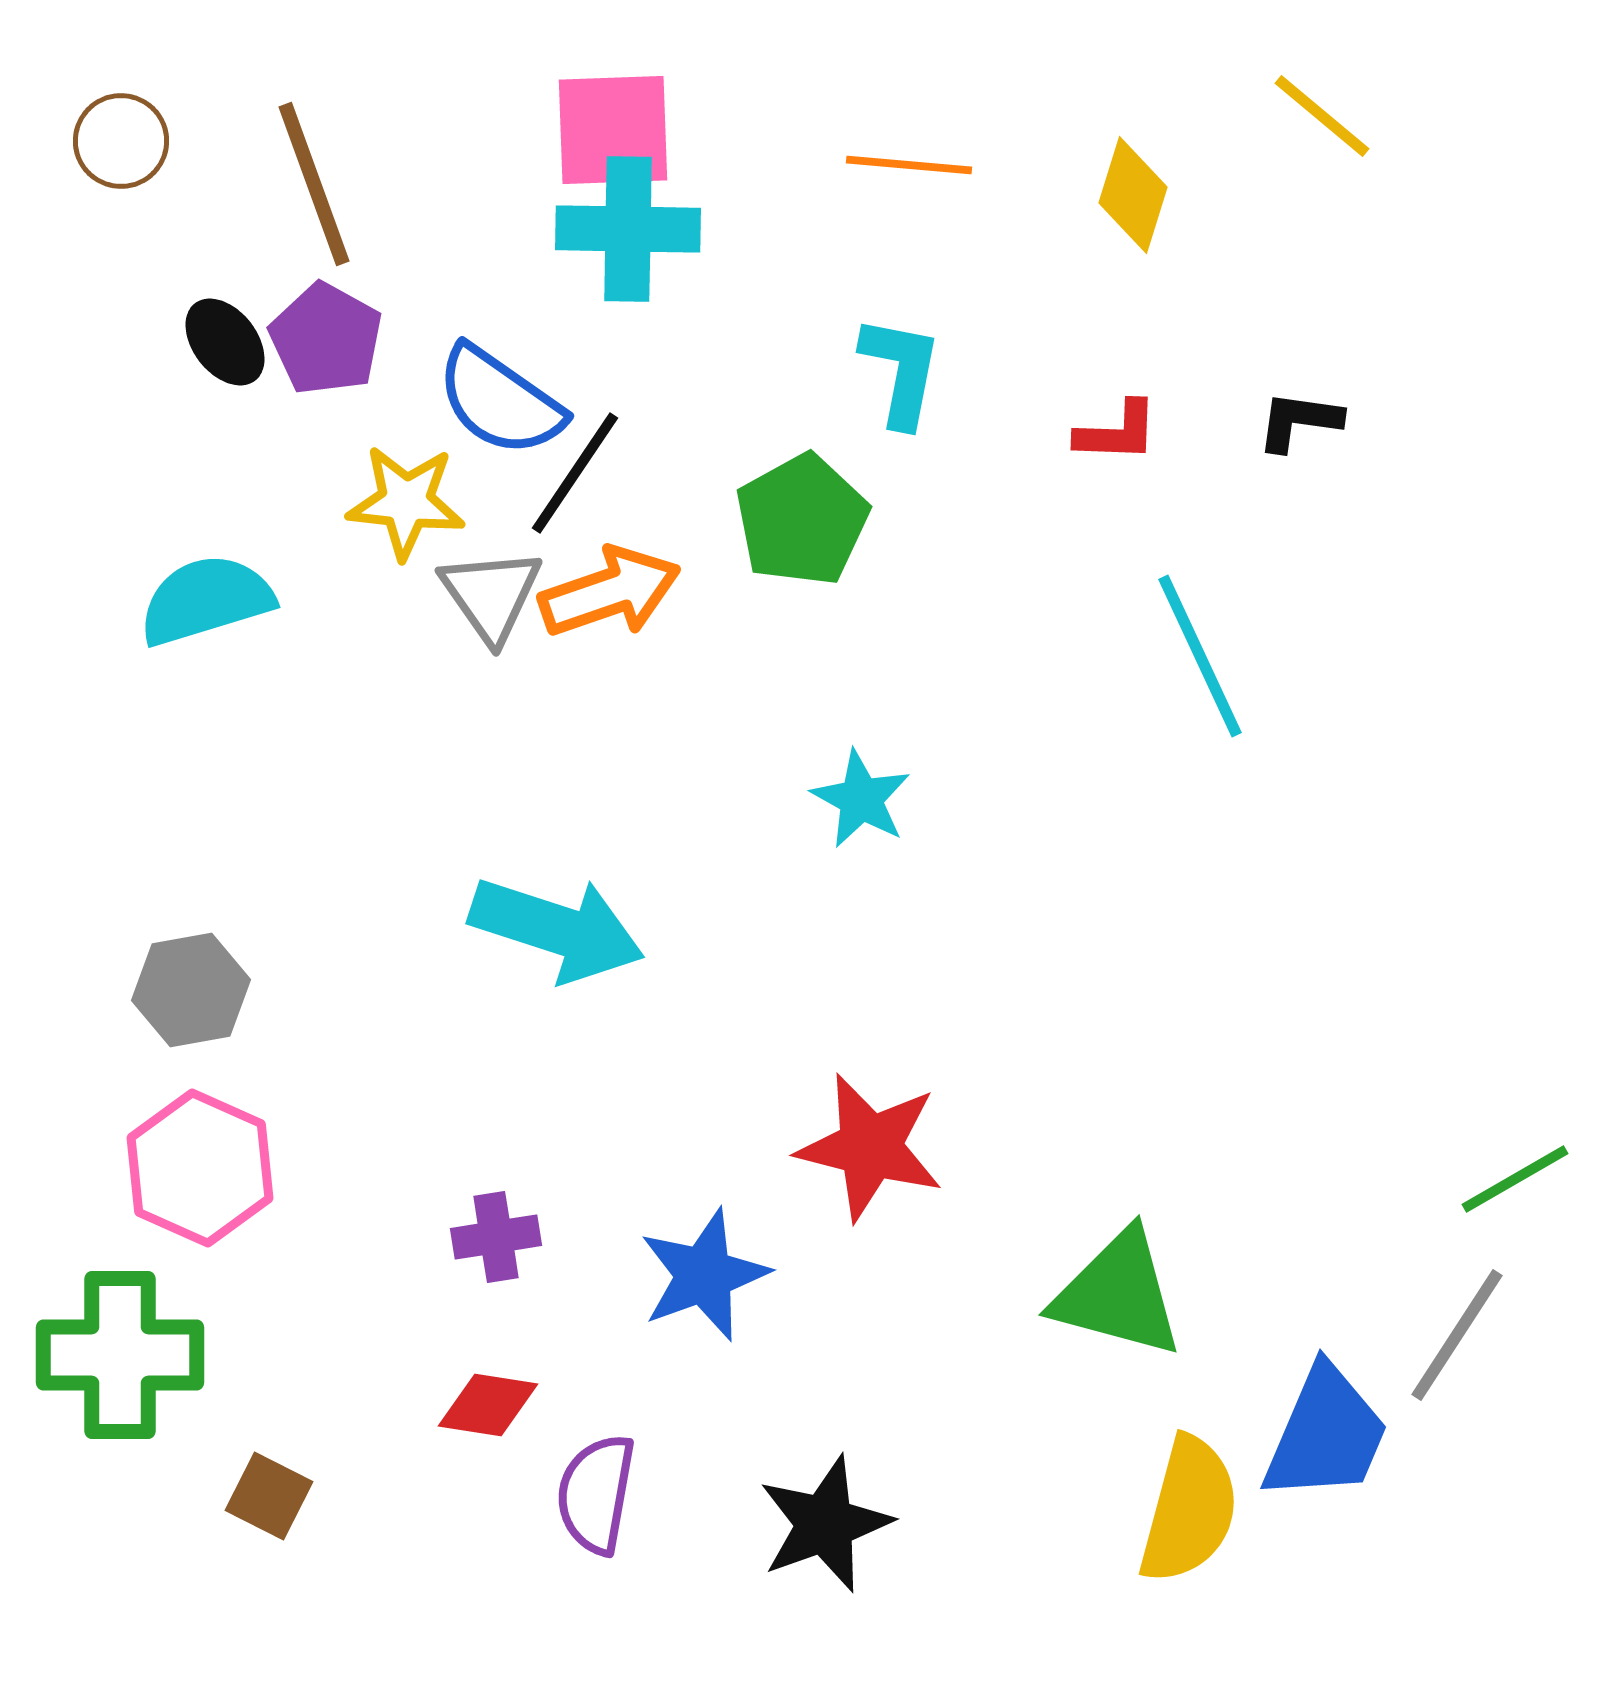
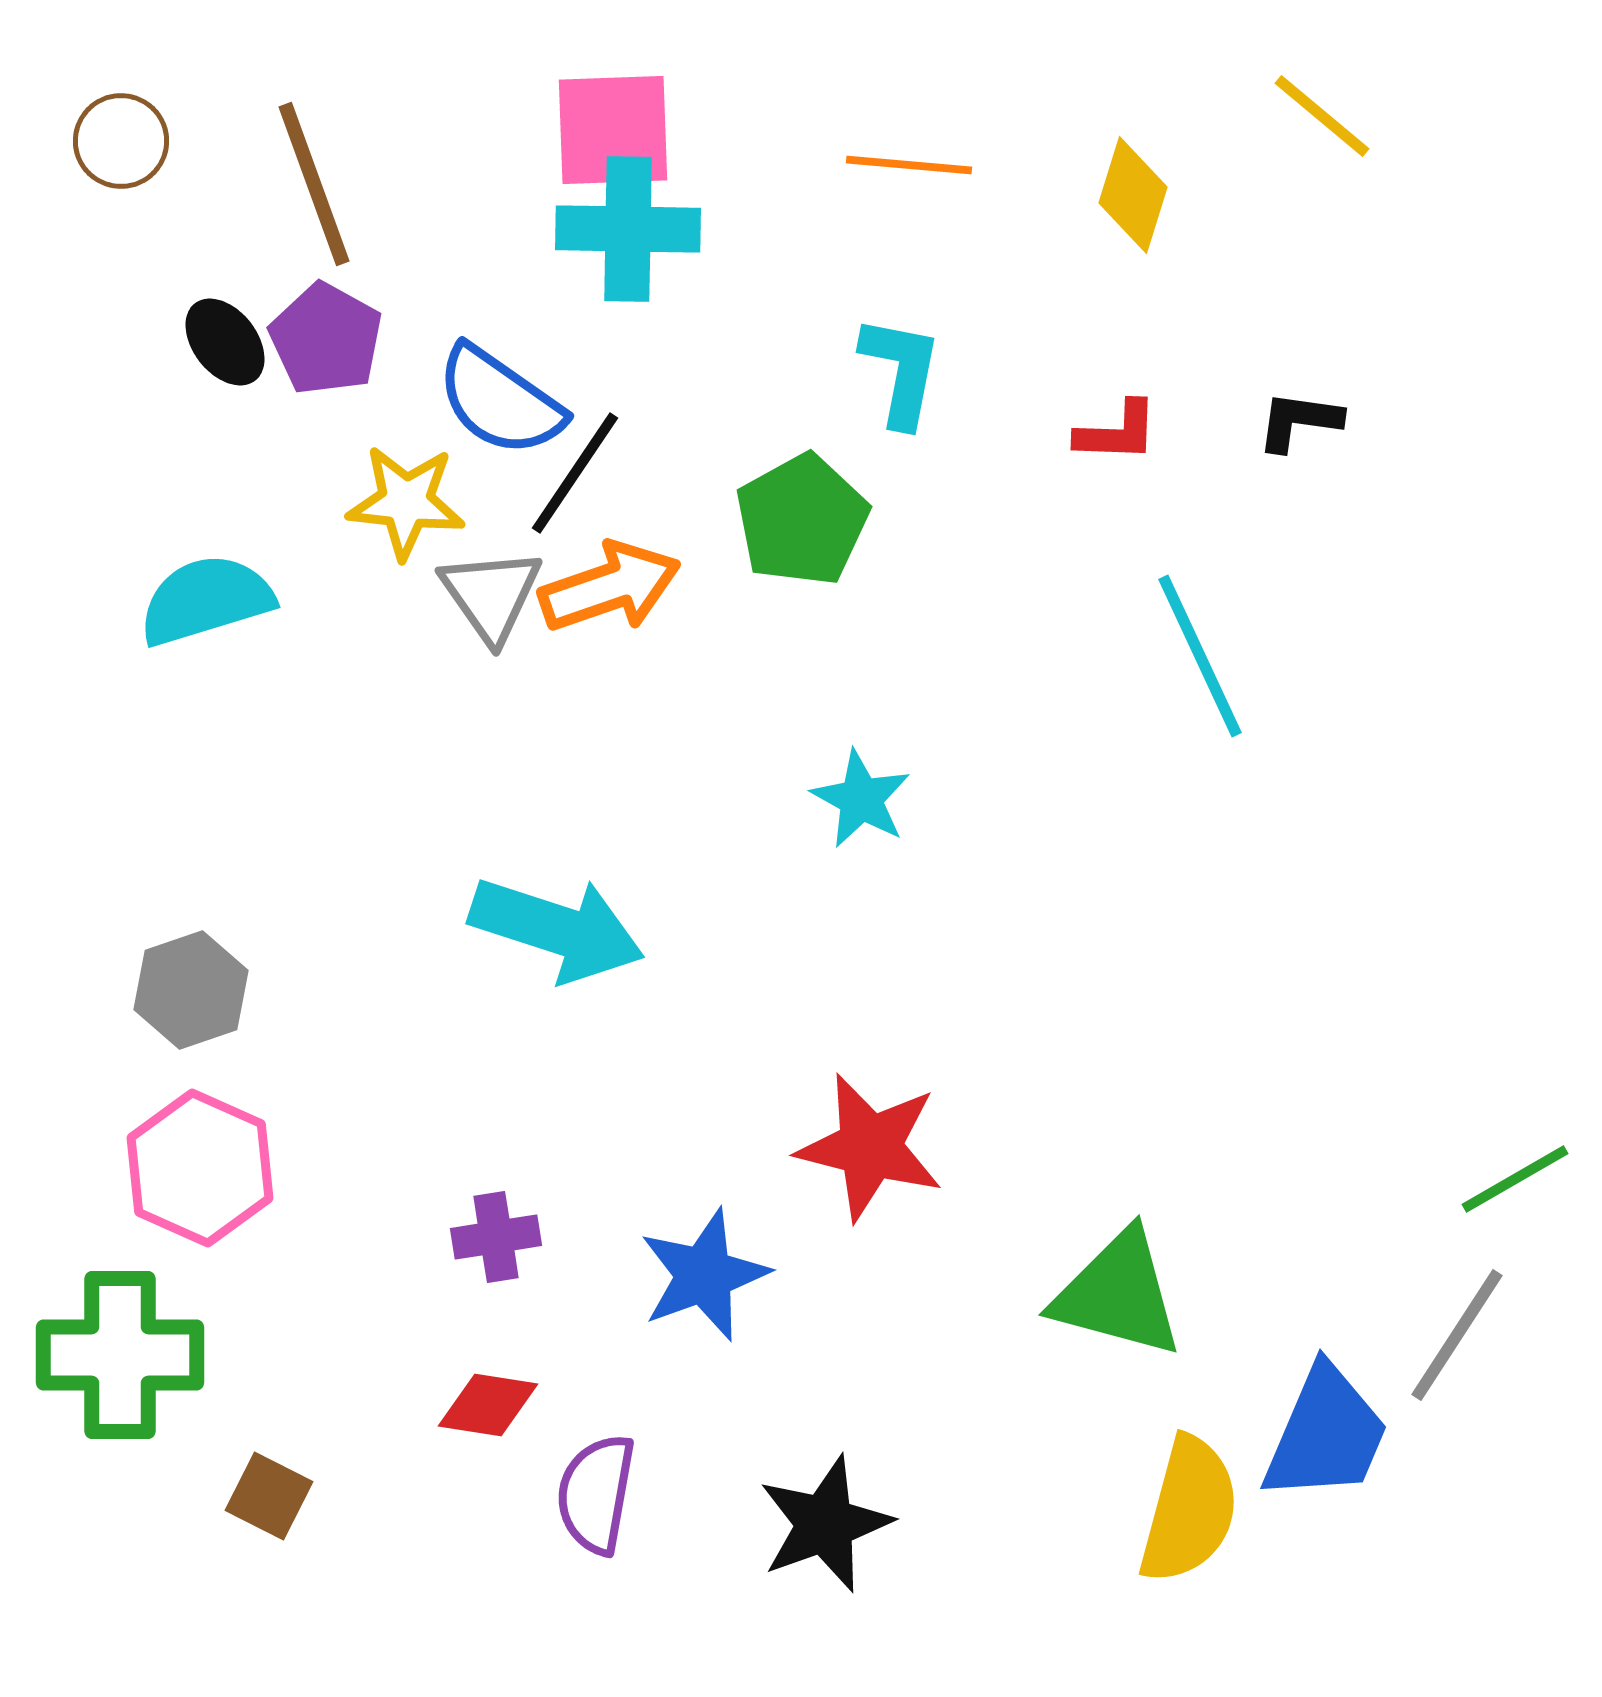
orange arrow: moved 5 px up
gray hexagon: rotated 9 degrees counterclockwise
